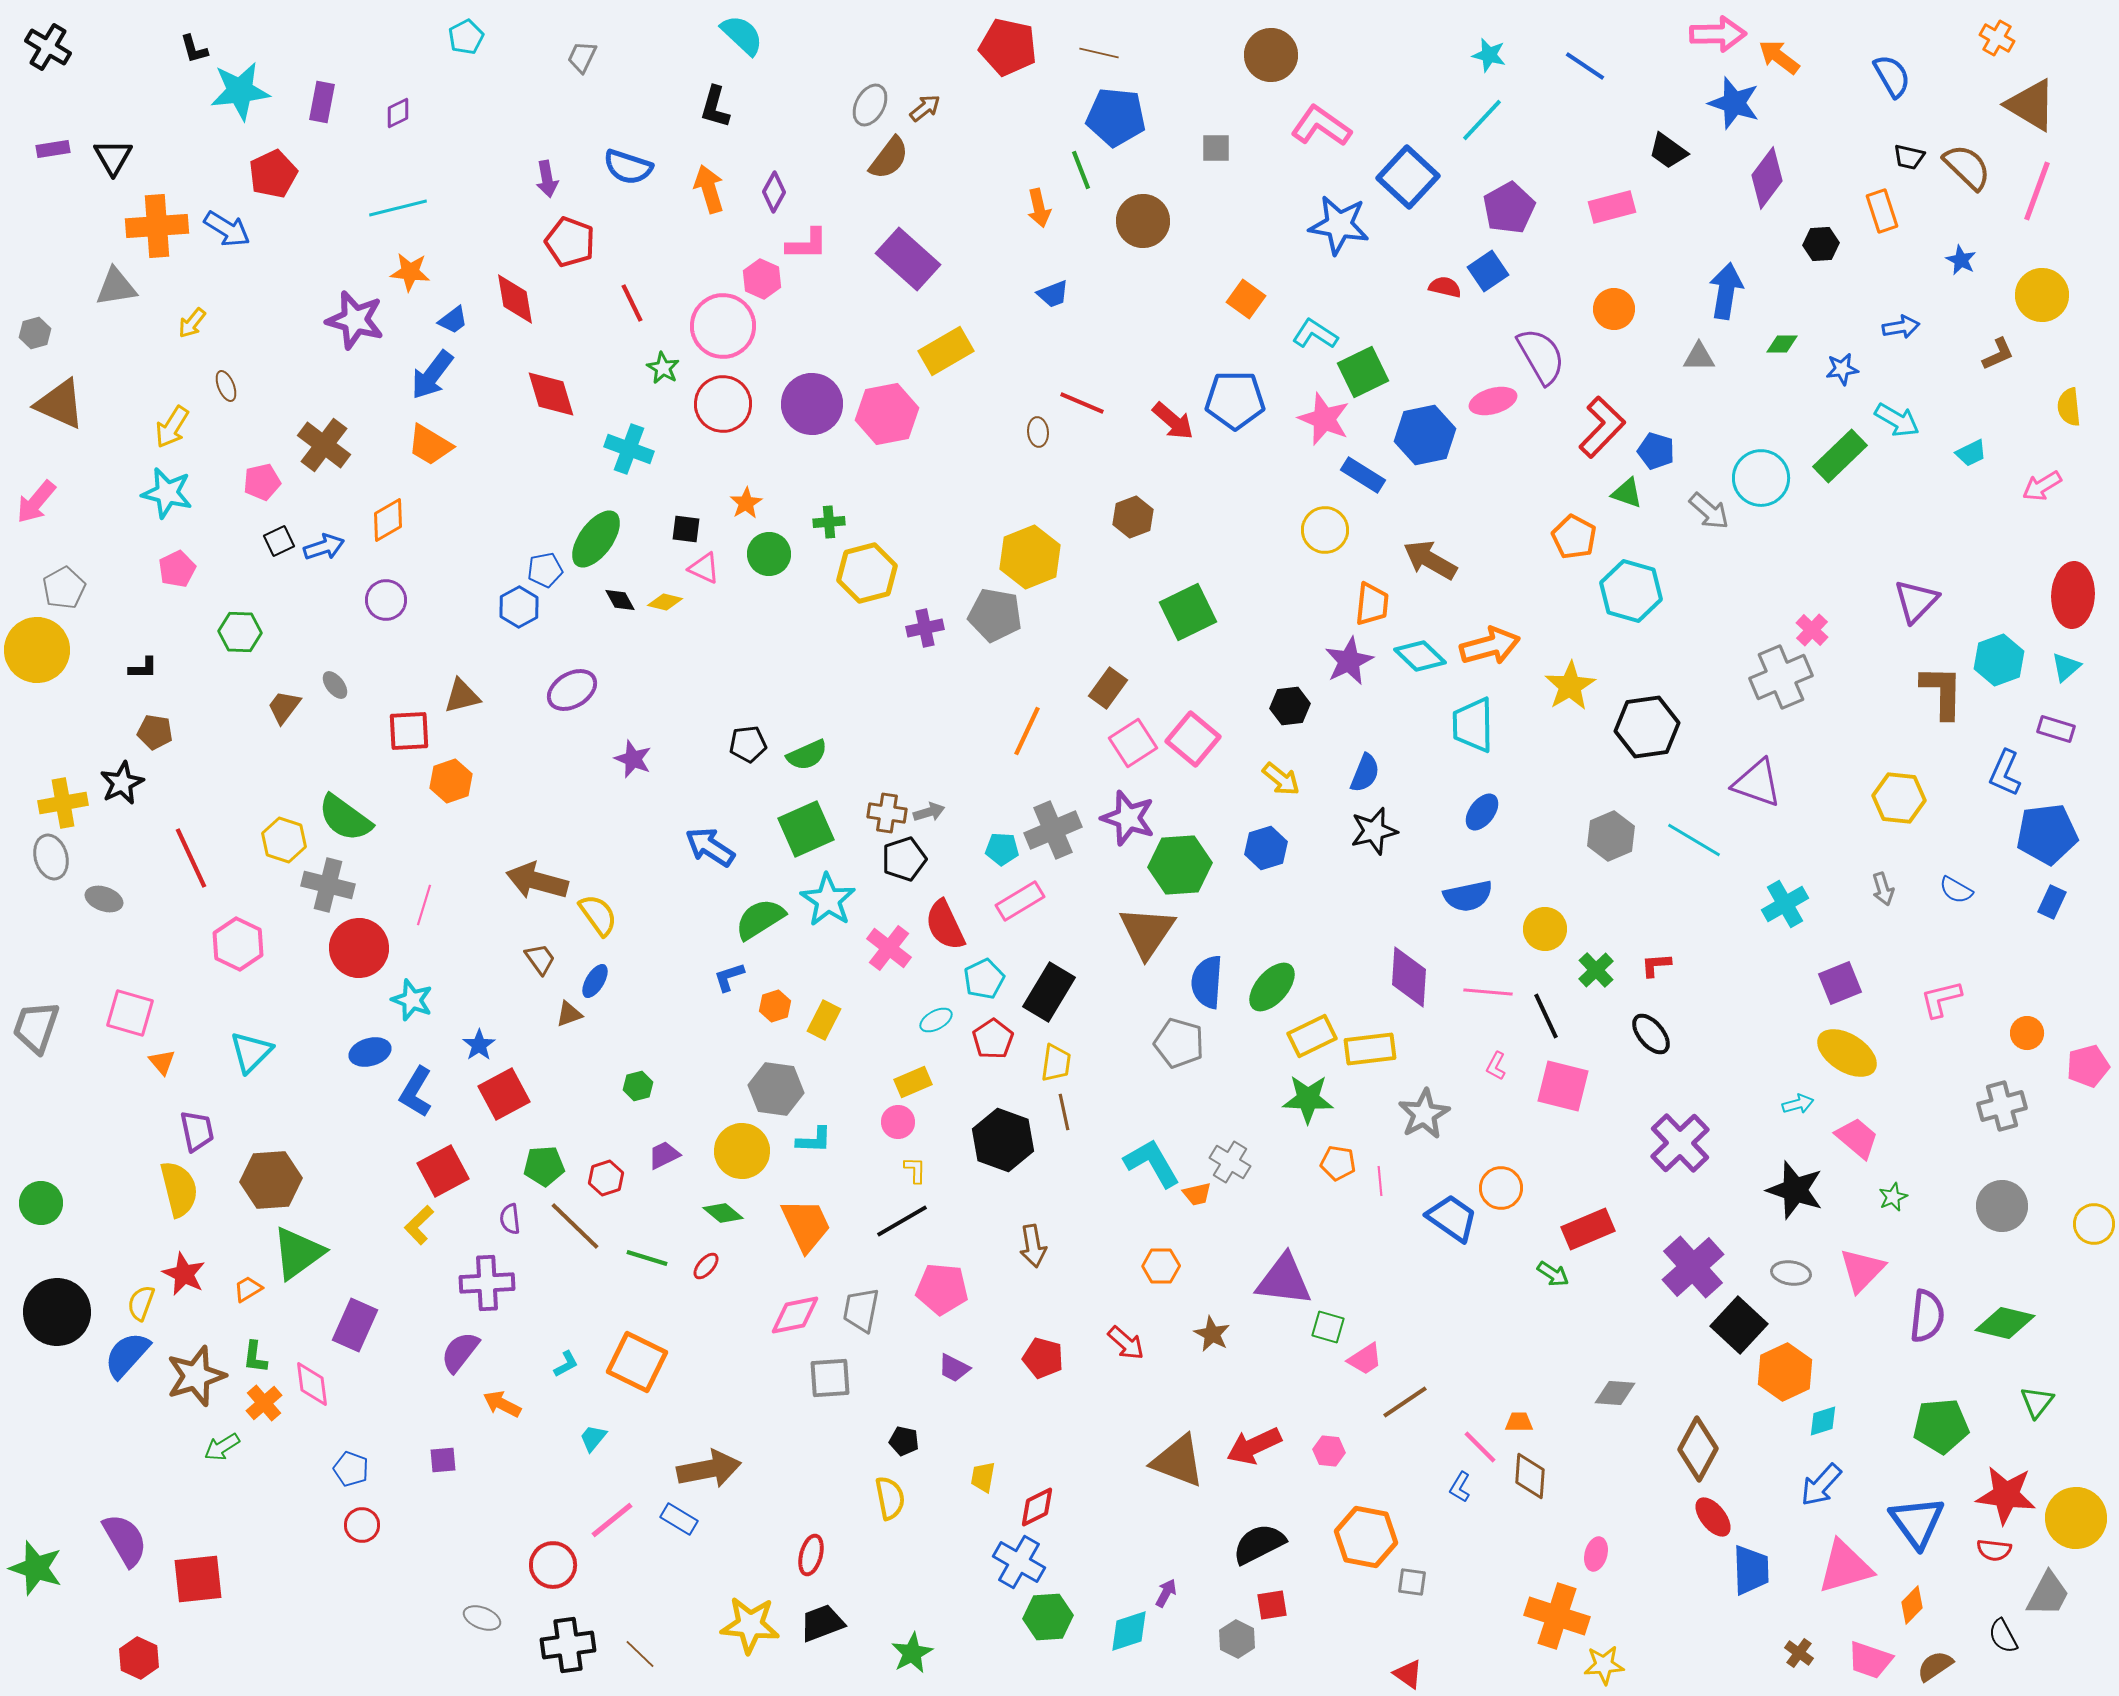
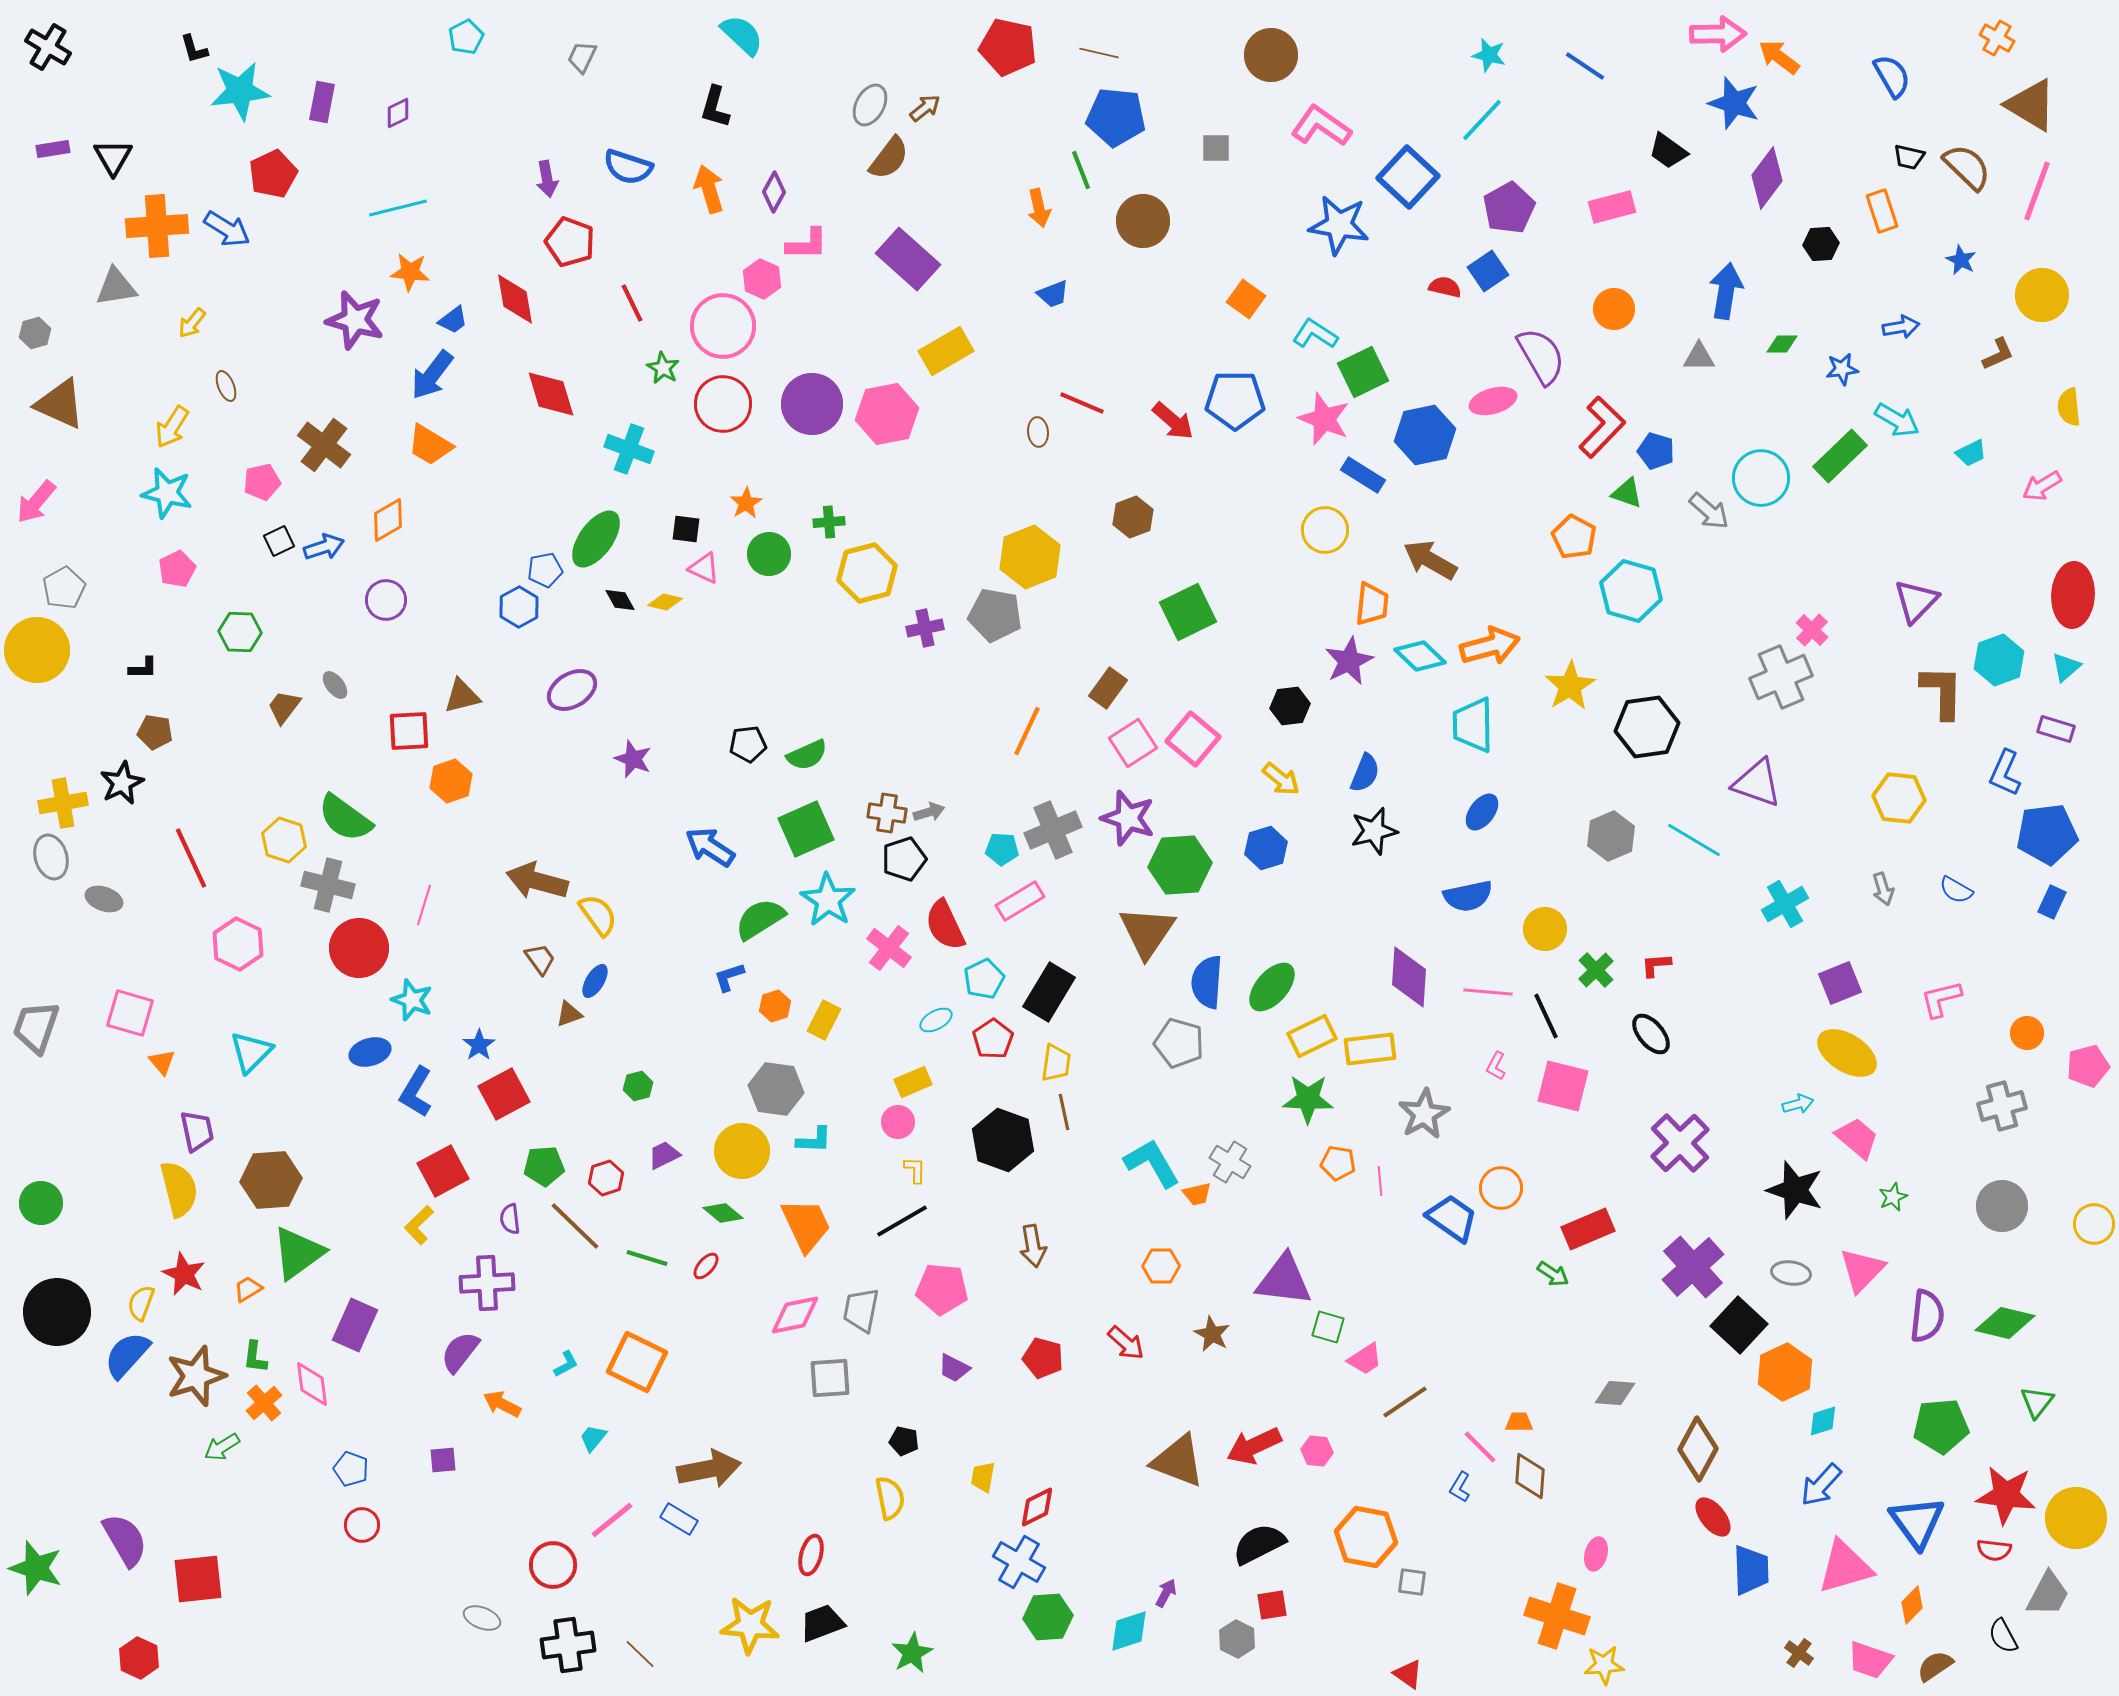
pink hexagon at (1329, 1451): moved 12 px left
